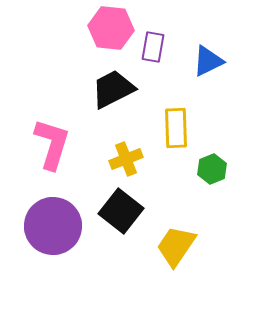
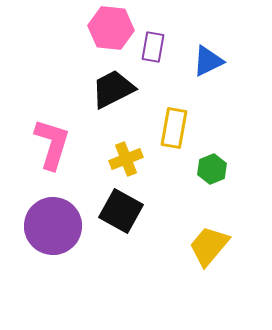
yellow rectangle: moved 2 px left; rotated 12 degrees clockwise
black square: rotated 9 degrees counterclockwise
yellow trapezoid: moved 33 px right; rotated 6 degrees clockwise
